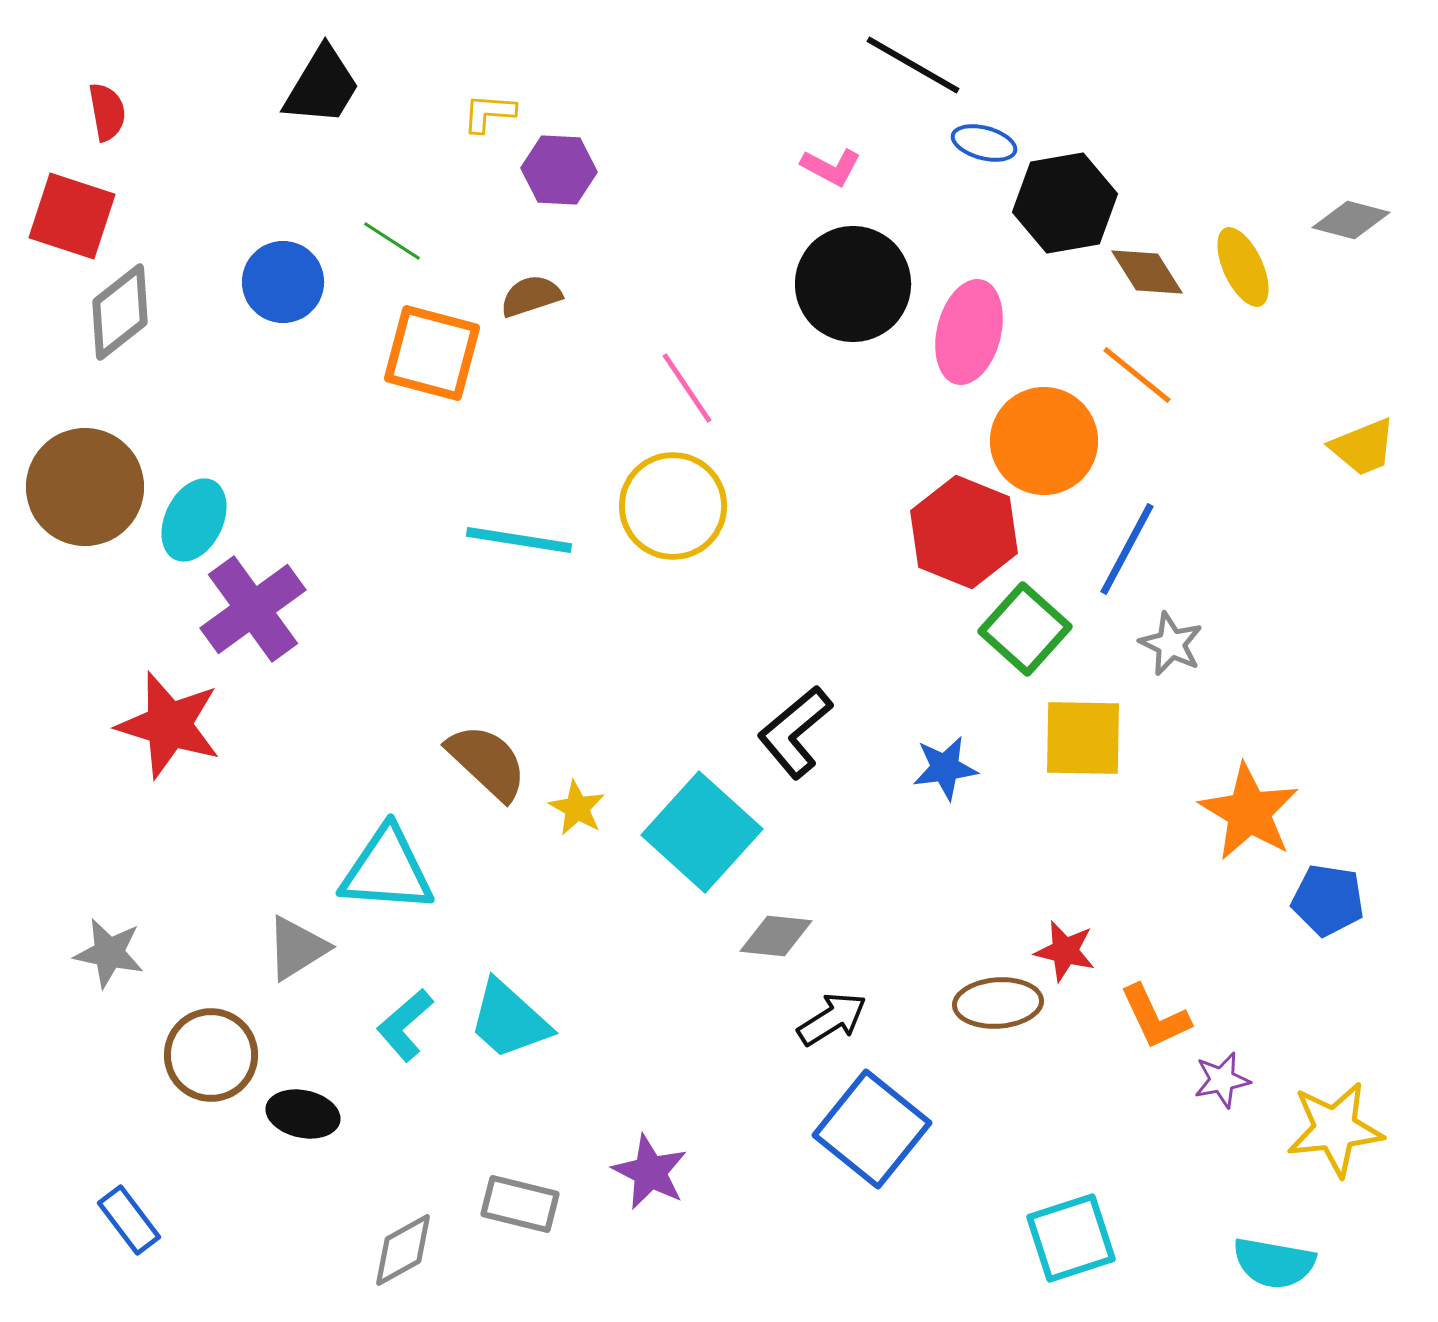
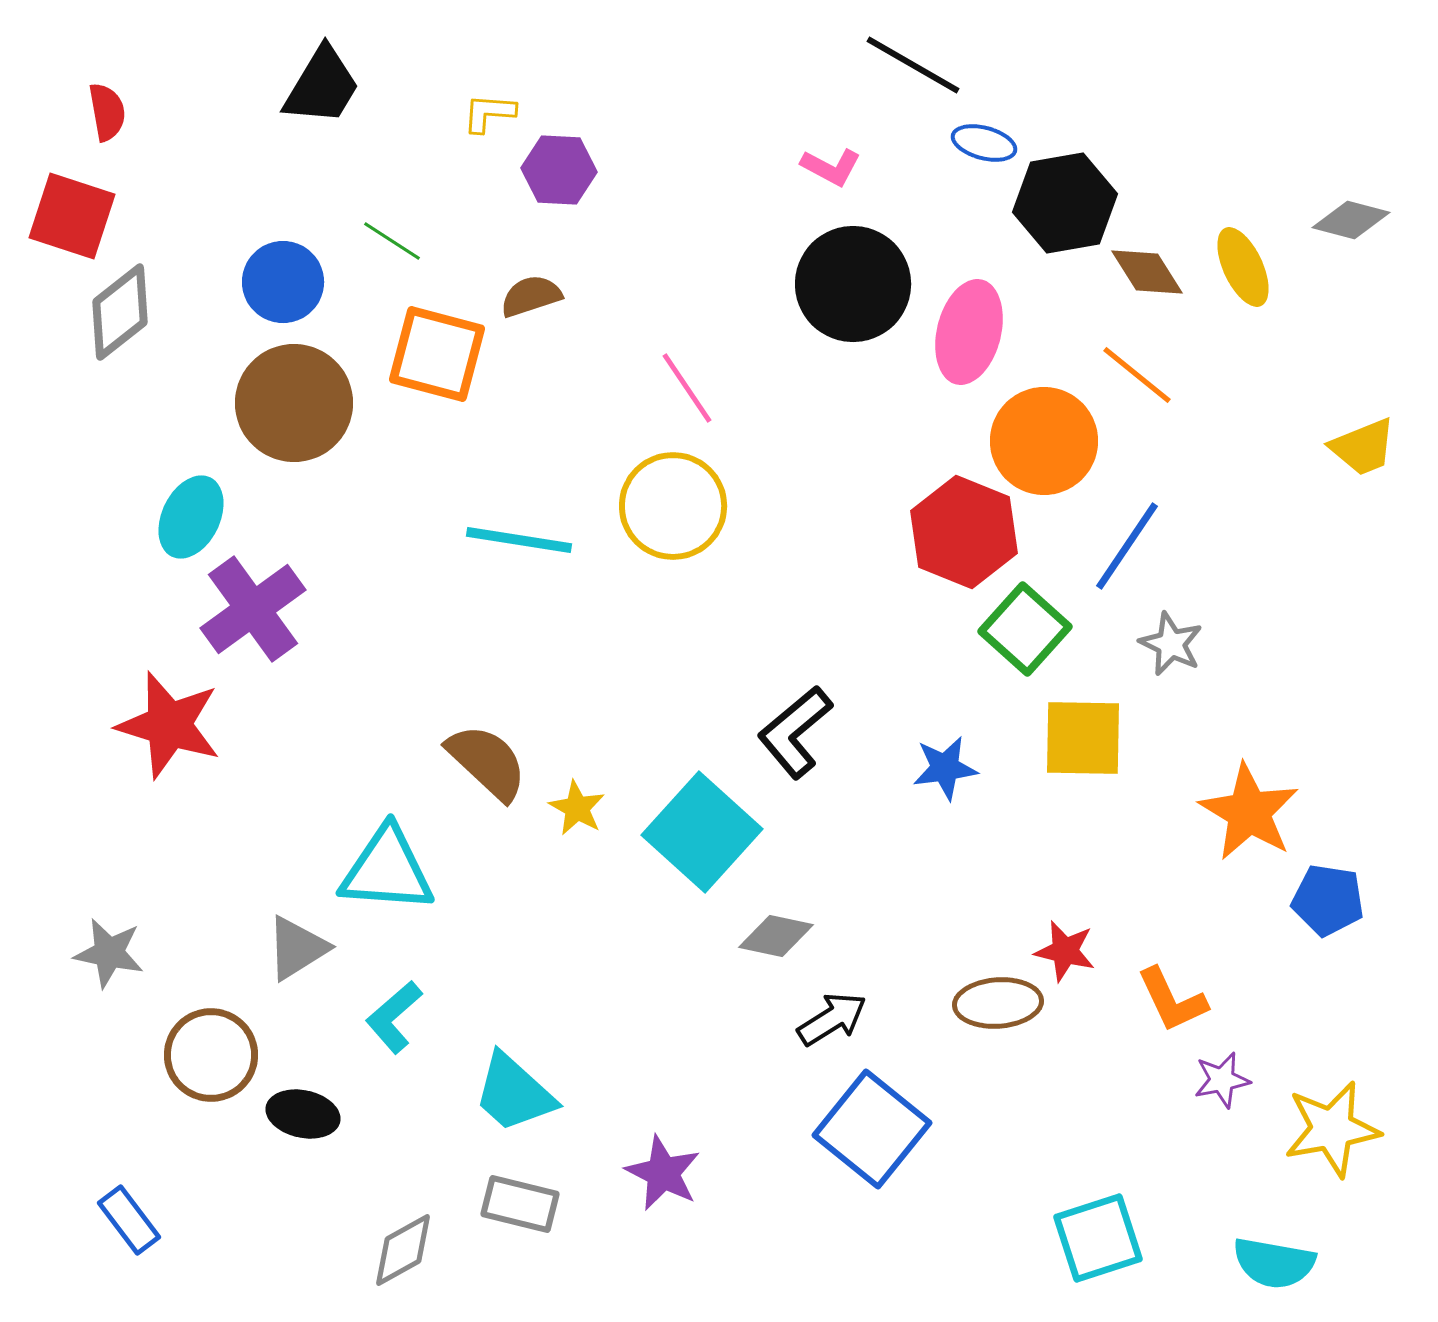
orange square at (432, 353): moved 5 px right, 1 px down
brown circle at (85, 487): moved 209 px right, 84 px up
cyan ellipse at (194, 520): moved 3 px left, 3 px up
blue line at (1127, 549): moved 3 px up; rotated 6 degrees clockwise
gray diamond at (776, 936): rotated 6 degrees clockwise
orange L-shape at (1155, 1017): moved 17 px right, 17 px up
cyan trapezoid at (509, 1020): moved 5 px right, 73 px down
cyan L-shape at (405, 1025): moved 11 px left, 8 px up
yellow star at (1335, 1129): moved 3 px left; rotated 4 degrees counterclockwise
purple star at (650, 1172): moved 13 px right, 1 px down
cyan square at (1071, 1238): moved 27 px right
